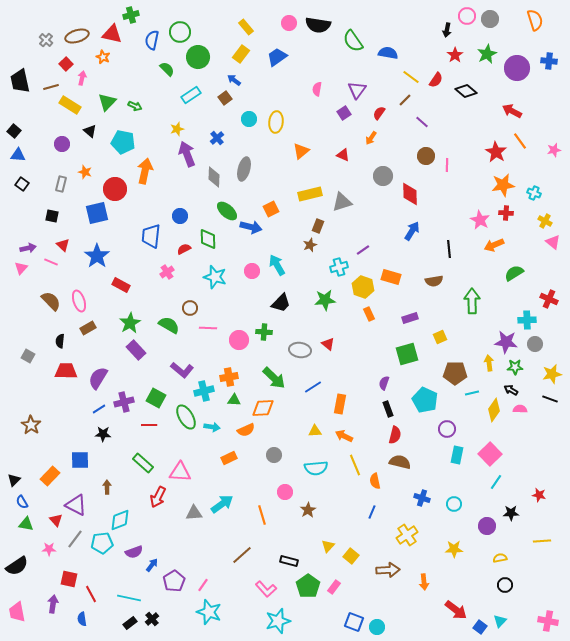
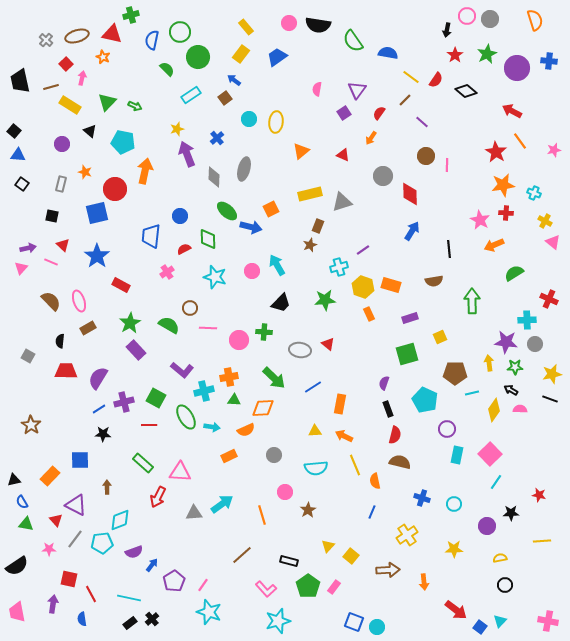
orange rectangle at (391, 277): moved 8 px down
orange rectangle at (229, 458): moved 2 px up
black triangle at (14, 480): rotated 32 degrees clockwise
